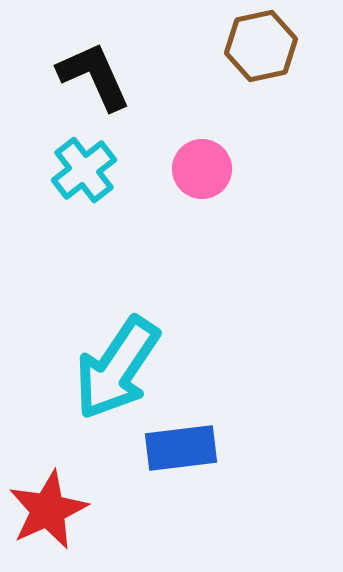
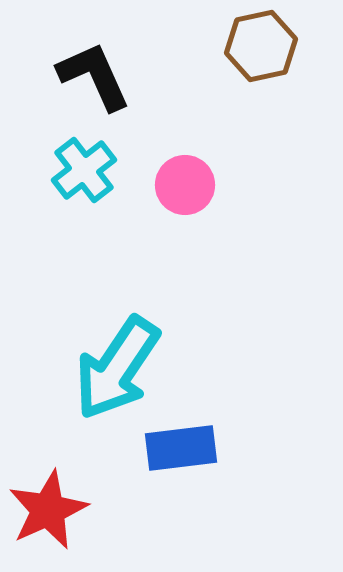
pink circle: moved 17 px left, 16 px down
